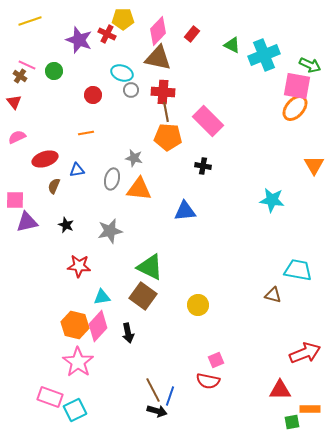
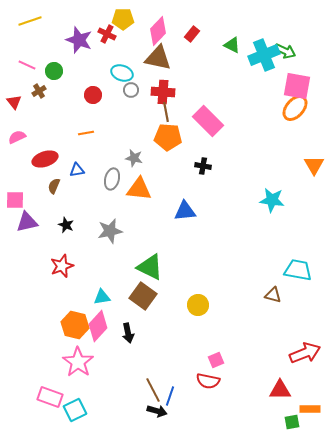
green arrow at (310, 65): moved 25 px left, 14 px up
brown cross at (20, 76): moved 19 px right, 15 px down; rotated 24 degrees clockwise
red star at (79, 266): moved 17 px left; rotated 25 degrees counterclockwise
